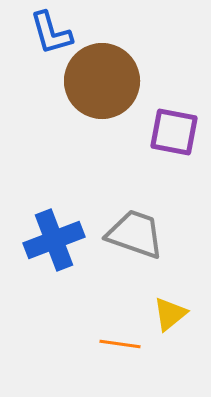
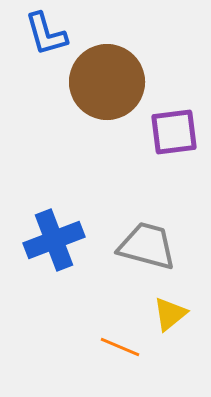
blue L-shape: moved 5 px left, 1 px down
brown circle: moved 5 px right, 1 px down
purple square: rotated 18 degrees counterclockwise
gray trapezoid: moved 12 px right, 12 px down; rotated 4 degrees counterclockwise
orange line: moved 3 px down; rotated 15 degrees clockwise
